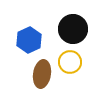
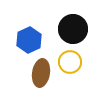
brown ellipse: moved 1 px left, 1 px up
